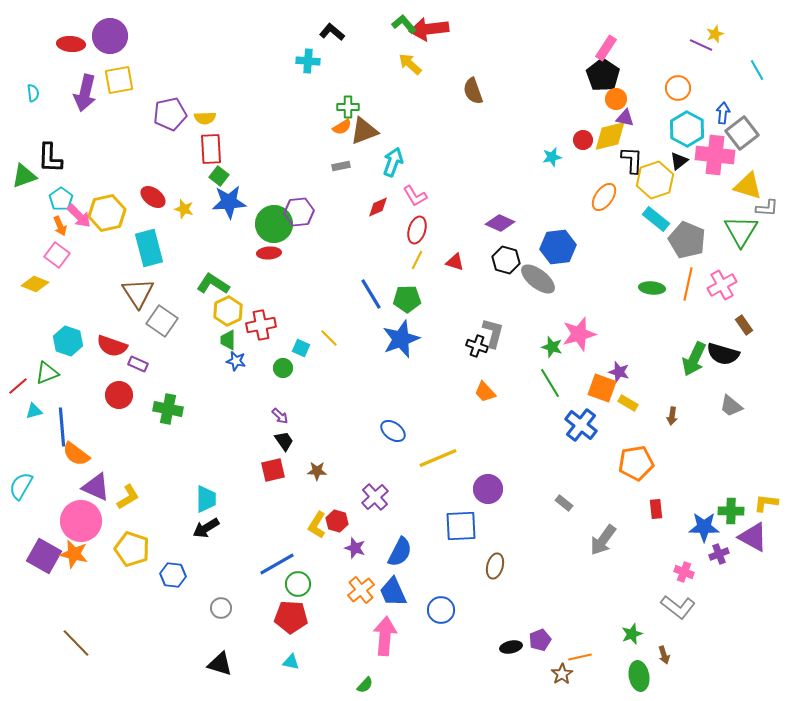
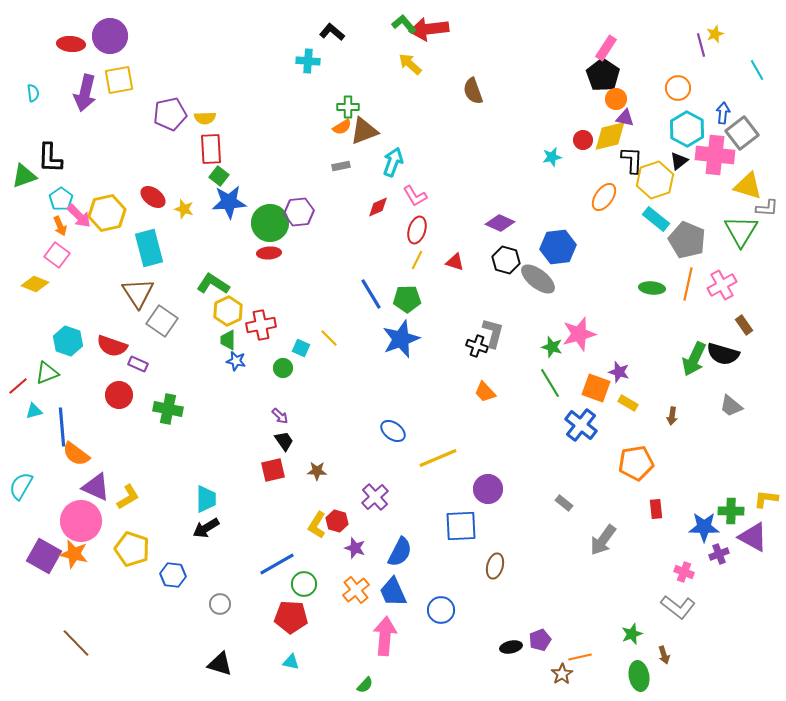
purple line at (701, 45): rotated 50 degrees clockwise
green circle at (274, 224): moved 4 px left, 1 px up
orange square at (602, 388): moved 6 px left
yellow L-shape at (766, 503): moved 4 px up
green circle at (298, 584): moved 6 px right
orange cross at (361, 590): moved 5 px left
gray circle at (221, 608): moved 1 px left, 4 px up
